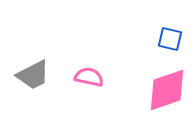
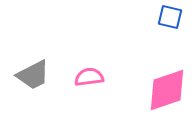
blue square: moved 22 px up
pink semicircle: rotated 20 degrees counterclockwise
